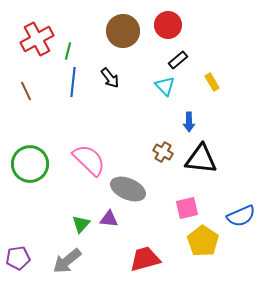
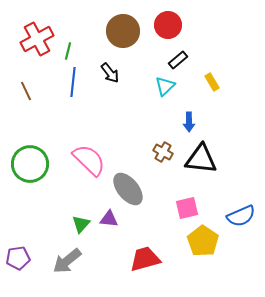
black arrow: moved 5 px up
cyan triangle: rotated 30 degrees clockwise
gray ellipse: rotated 28 degrees clockwise
